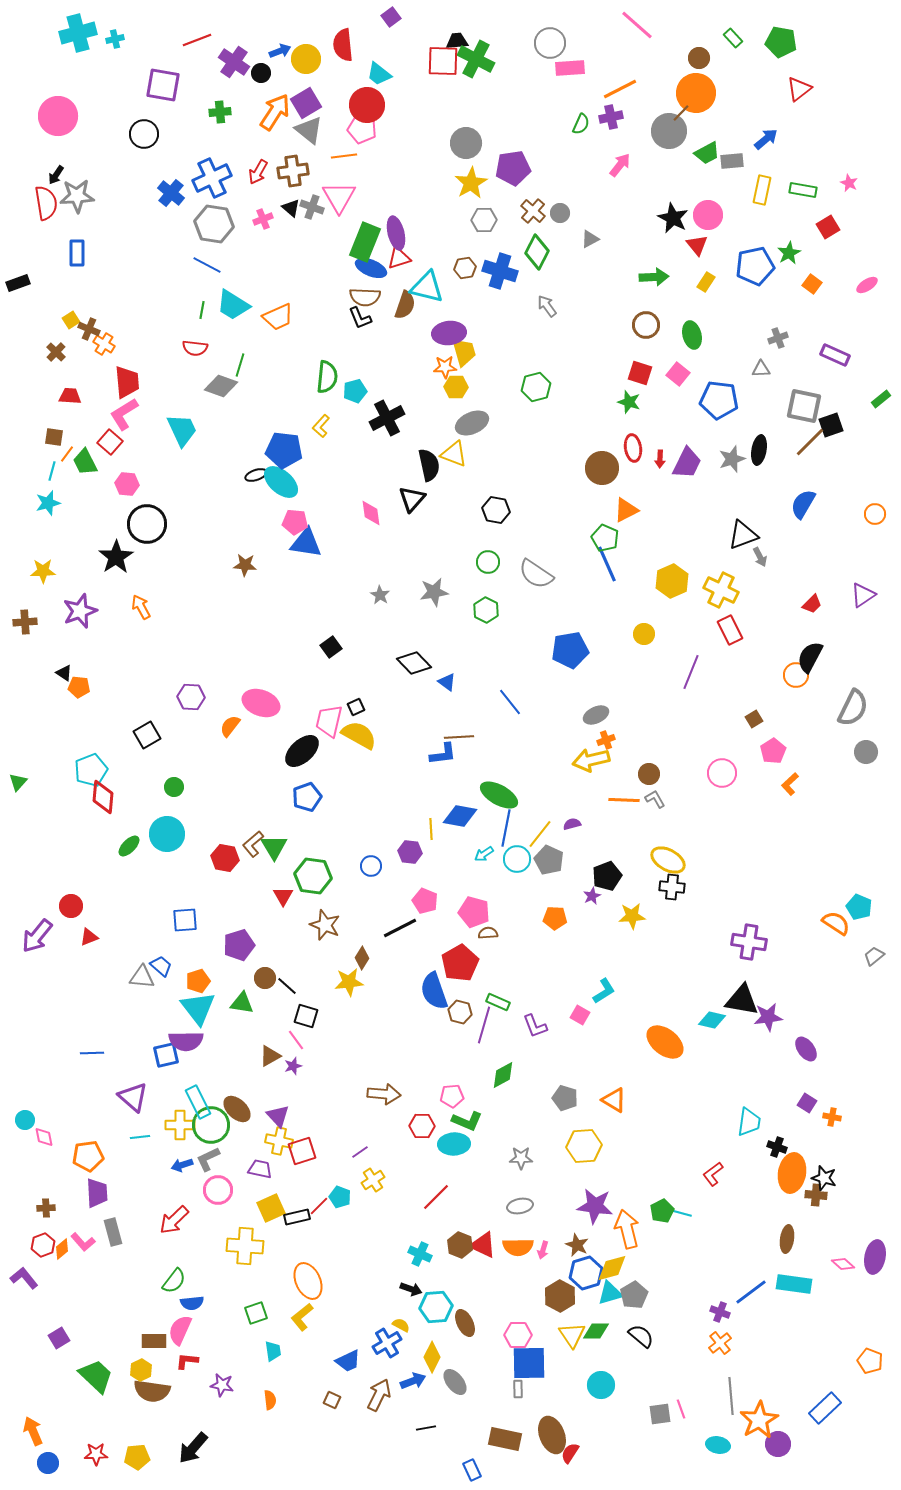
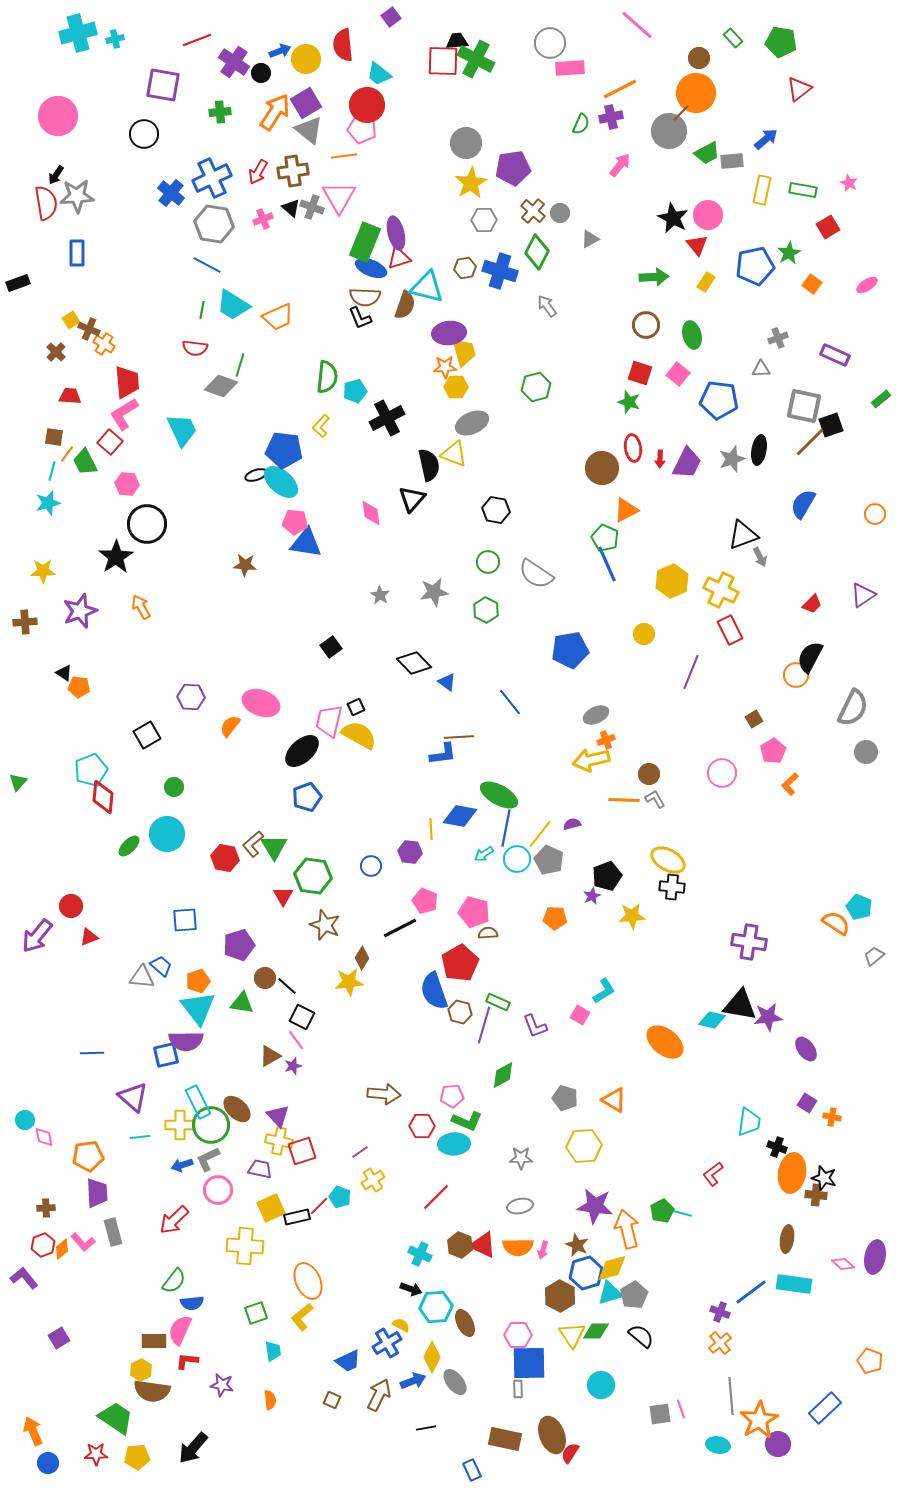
black triangle at (742, 1000): moved 2 px left, 5 px down
black square at (306, 1016): moved 4 px left, 1 px down; rotated 10 degrees clockwise
green trapezoid at (96, 1376): moved 20 px right, 42 px down; rotated 9 degrees counterclockwise
